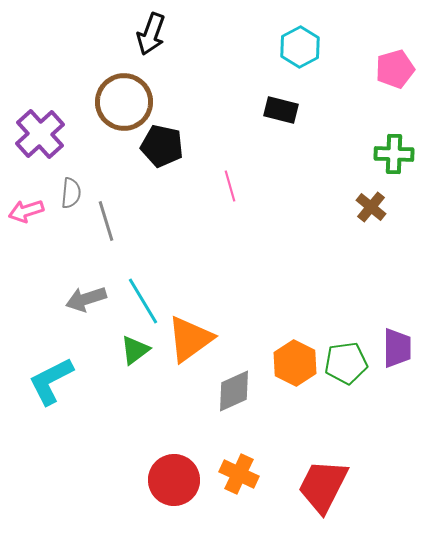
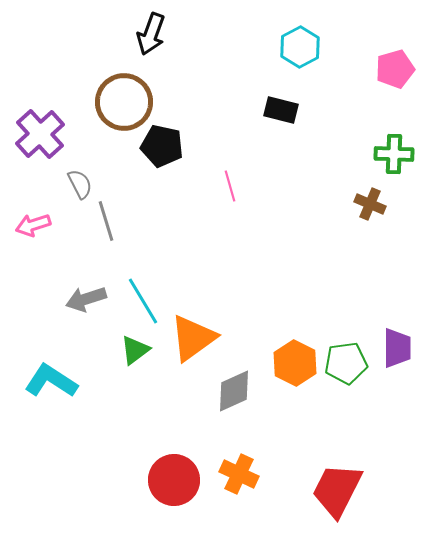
gray semicircle: moved 9 px right, 9 px up; rotated 32 degrees counterclockwise
brown cross: moved 1 px left, 3 px up; rotated 16 degrees counterclockwise
pink arrow: moved 7 px right, 14 px down
orange triangle: moved 3 px right, 1 px up
cyan L-shape: rotated 60 degrees clockwise
red trapezoid: moved 14 px right, 4 px down
